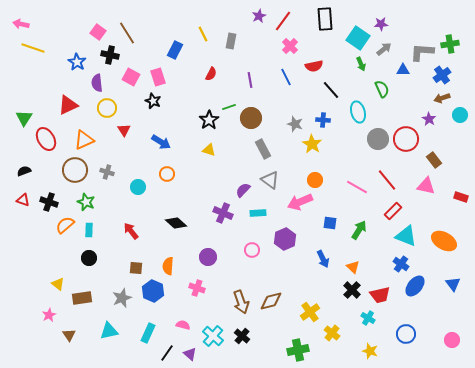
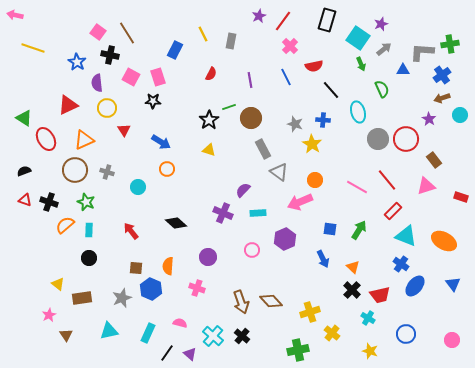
black rectangle at (325, 19): moved 2 px right, 1 px down; rotated 20 degrees clockwise
pink arrow at (21, 24): moved 6 px left, 9 px up
purple star at (381, 24): rotated 16 degrees counterclockwise
black star at (153, 101): rotated 21 degrees counterclockwise
green triangle at (24, 118): rotated 30 degrees counterclockwise
orange circle at (167, 174): moved 5 px up
gray triangle at (270, 180): moved 9 px right, 8 px up
pink triangle at (426, 186): rotated 30 degrees counterclockwise
red triangle at (23, 200): moved 2 px right
blue square at (330, 223): moved 6 px down
blue hexagon at (153, 291): moved 2 px left, 2 px up
brown diamond at (271, 301): rotated 60 degrees clockwise
yellow cross at (310, 312): rotated 18 degrees clockwise
pink semicircle at (183, 325): moved 3 px left, 2 px up
brown triangle at (69, 335): moved 3 px left
